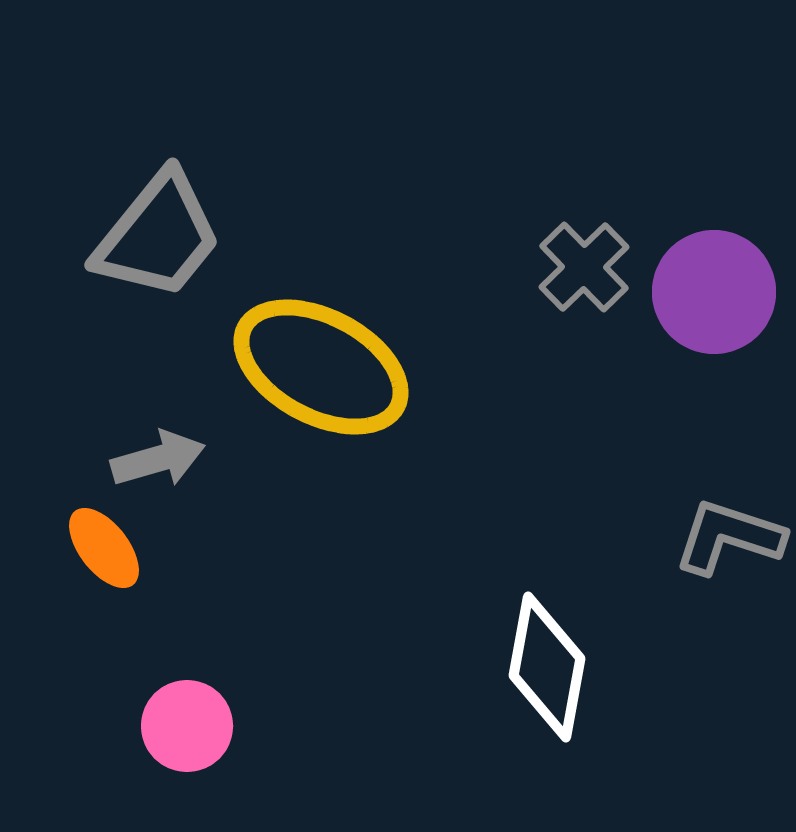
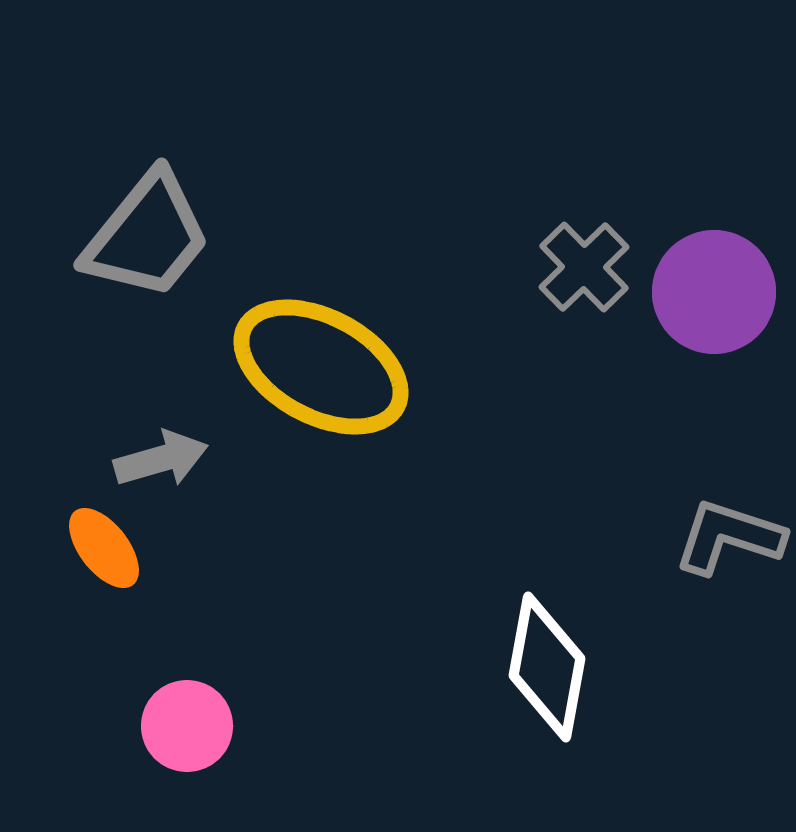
gray trapezoid: moved 11 px left
gray arrow: moved 3 px right
